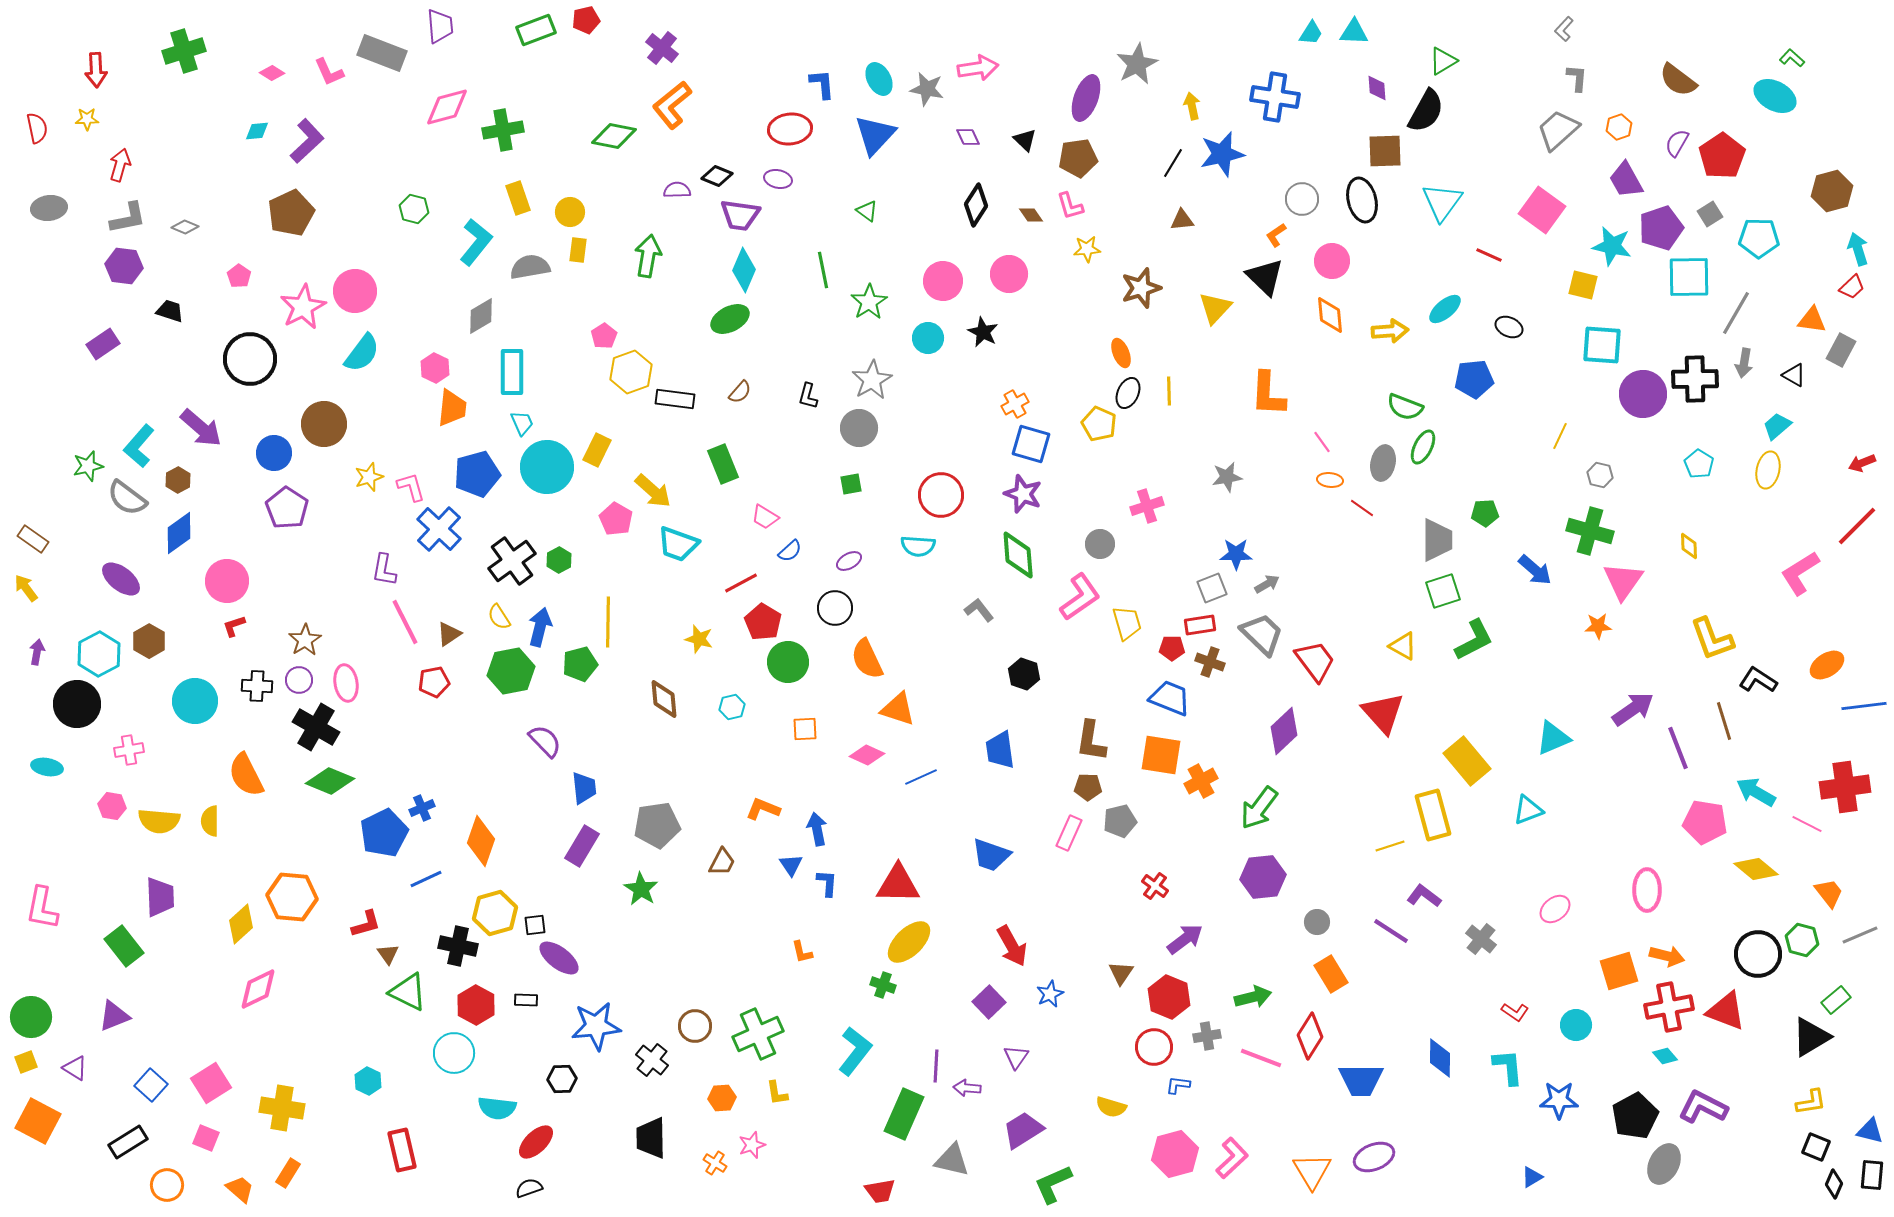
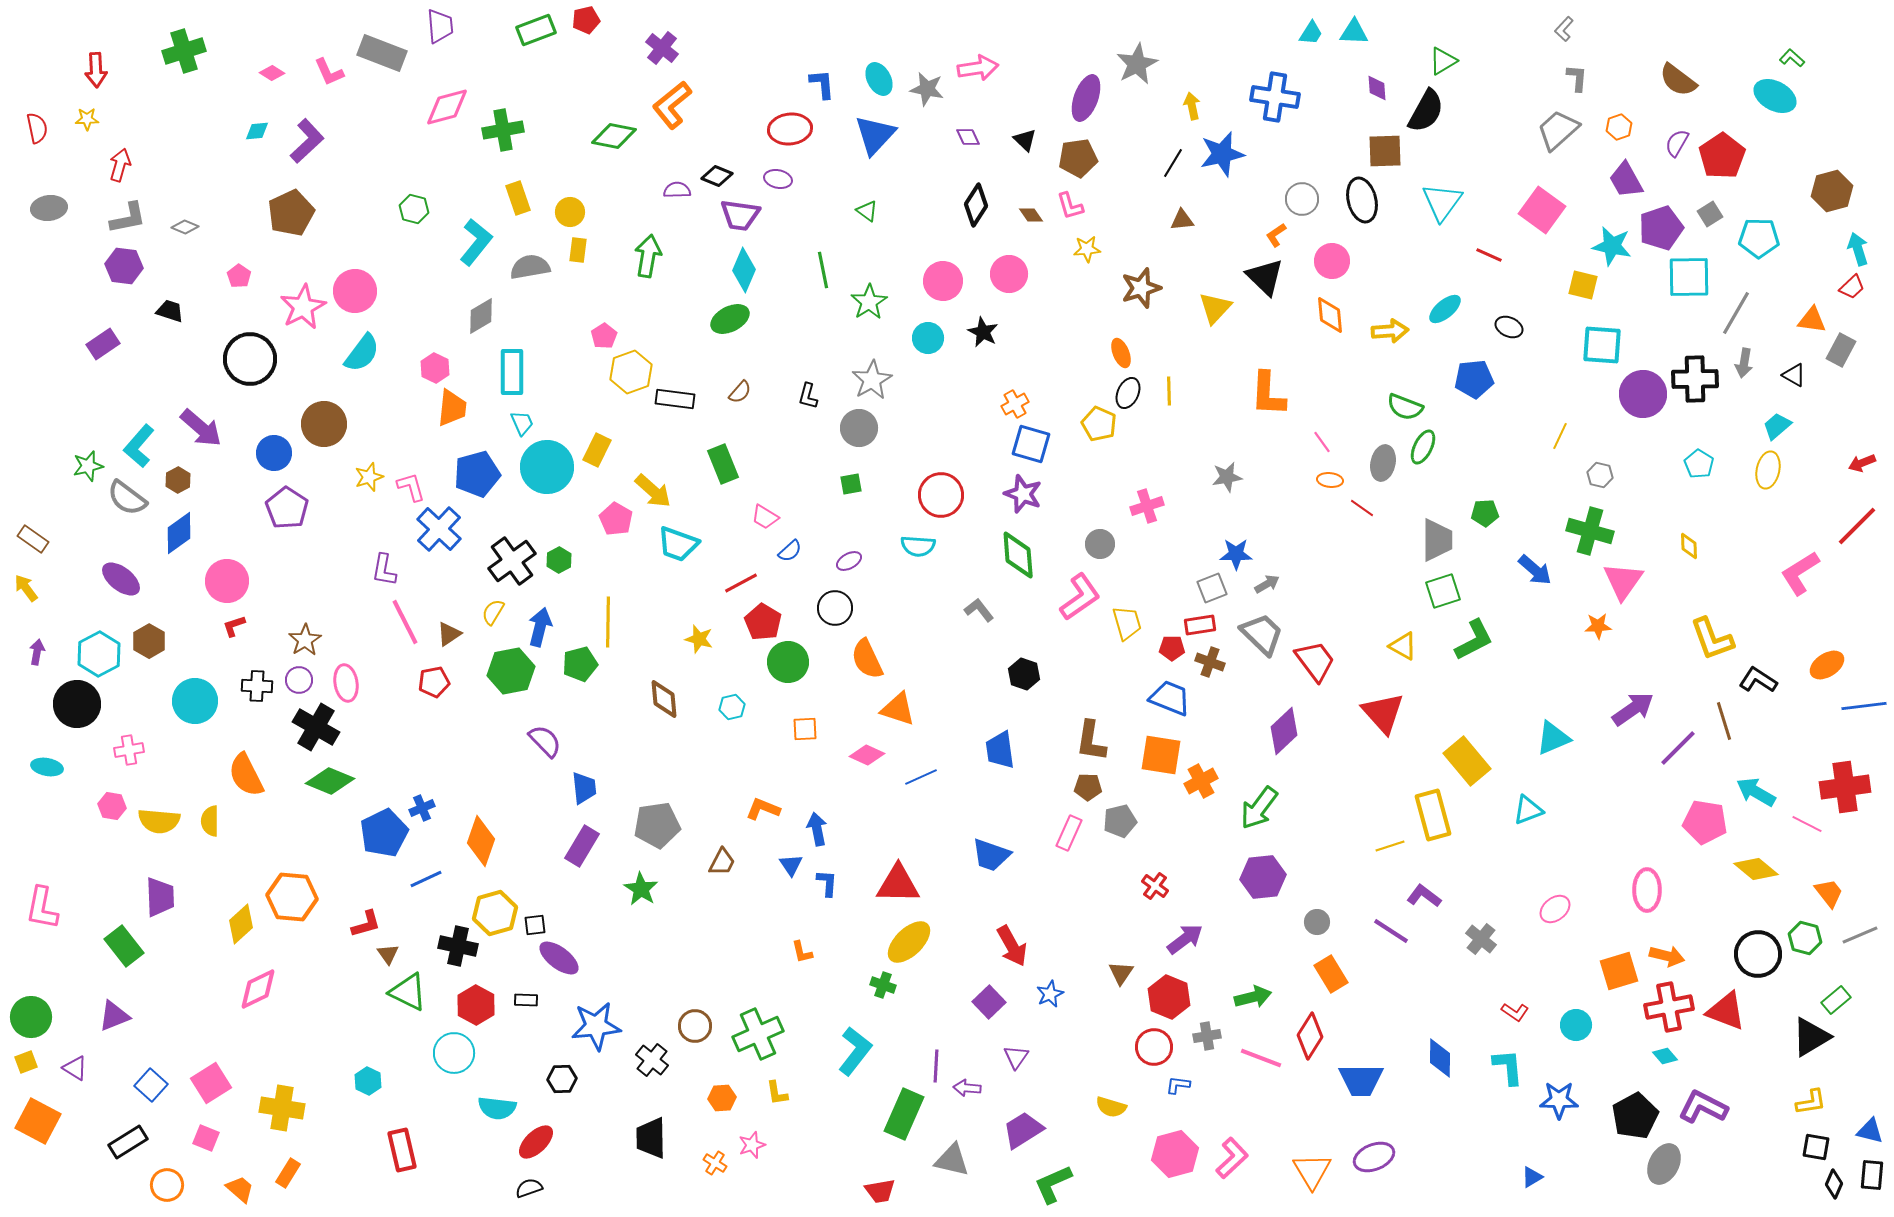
yellow semicircle at (499, 617): moved 6 px left, 5 px up; rotated 64 degrees clockwise
purple line at (1678, 748): rotated 66 degrees clockwise
green hexagon at (1802, 940): moved 3 px right, 2 px up
black square at (1816, 1147): rotated 12 degrees counterclockwise
